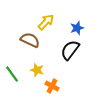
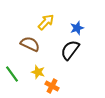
brown semicircle: moved 4 px down
yellow star: moved 1 px right, 2 px down
